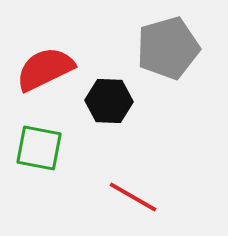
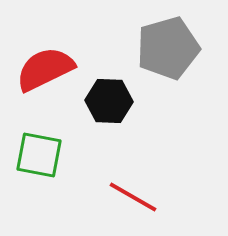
green square: moved 7 px down
